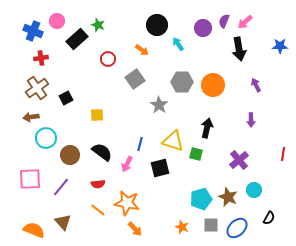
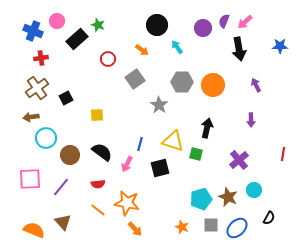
cyan arrow at (178, 44): moved 1 px left, 3 px down
